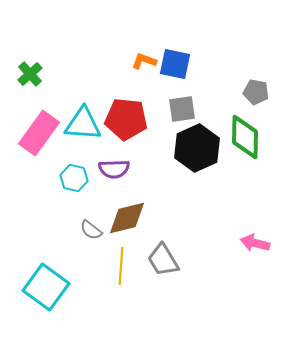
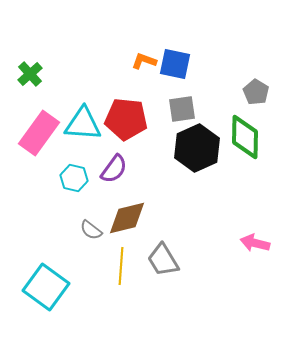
gray pentagon: rotated 20 degrees clockwise
purple semicircle: rotated 52 degrees counterclockwise
